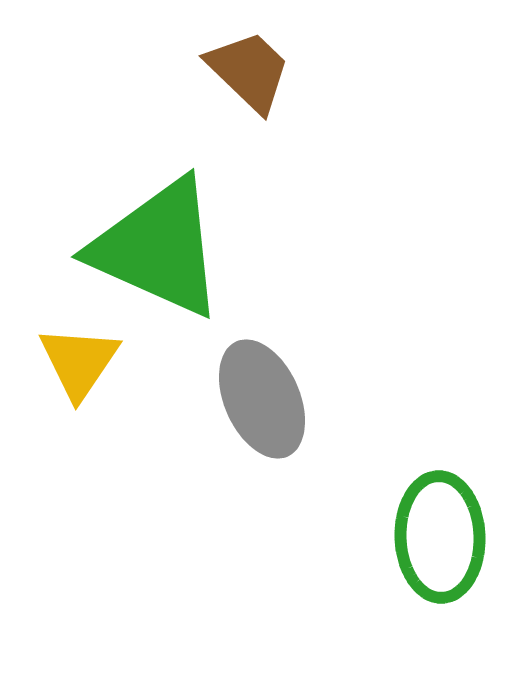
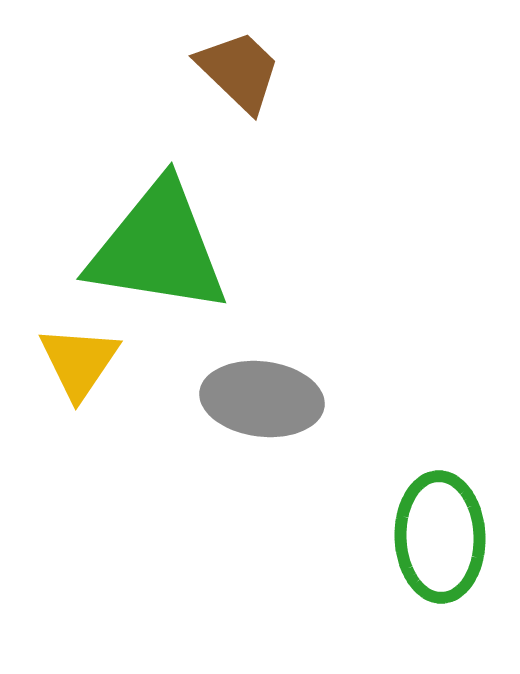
brown trapezoid: moved 10 px left
green triangle: rotated 15 degrees counterclockwise
gray ellipse: rotated 59 degrees counterclockwise
